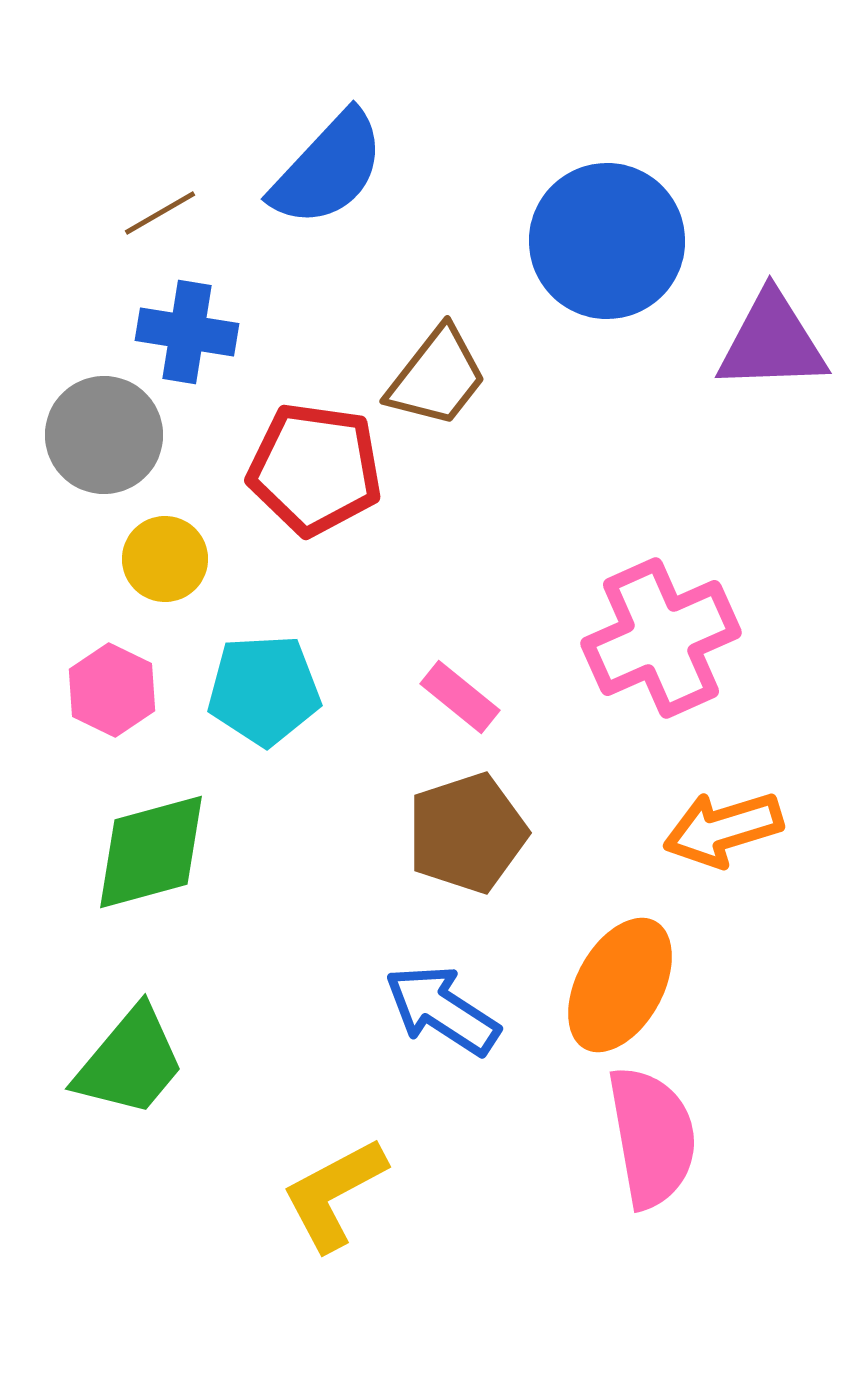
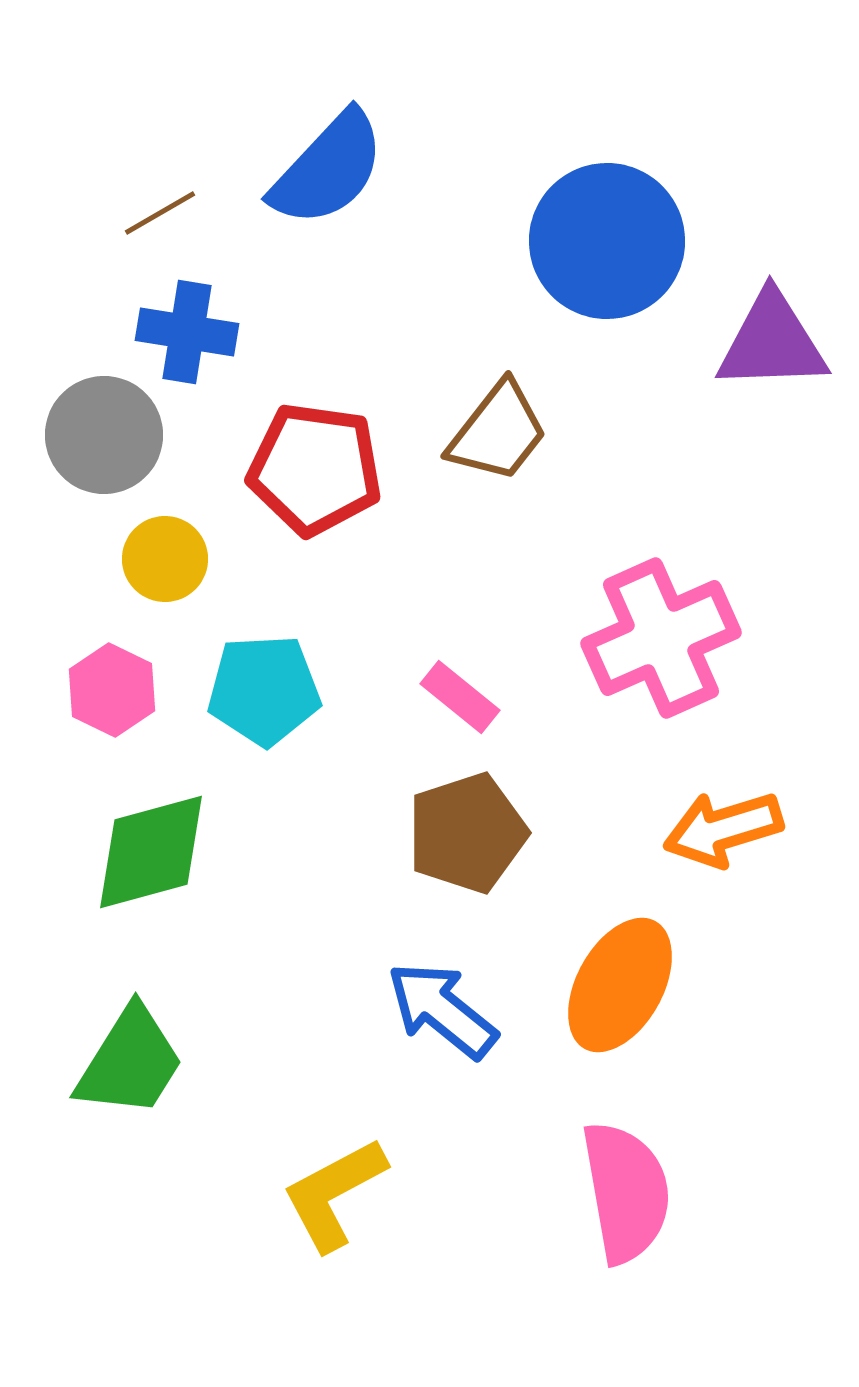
brown trapezoid: moved 61 px right, 55 px down
blue arrow: rotated 6 degrees clockwise
green trapezoid: rotated 8 degrees counterclockwise
pink semicircle: moved 26 px left, 55 px down
